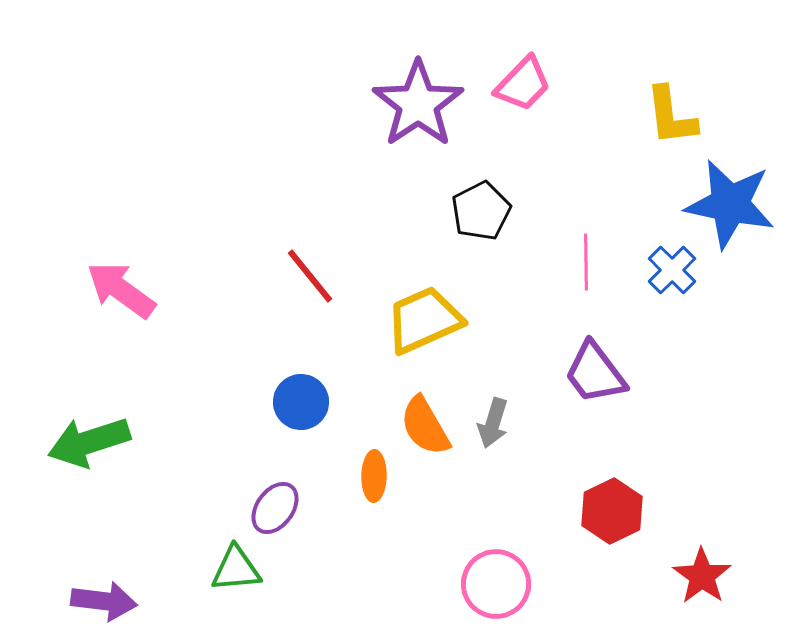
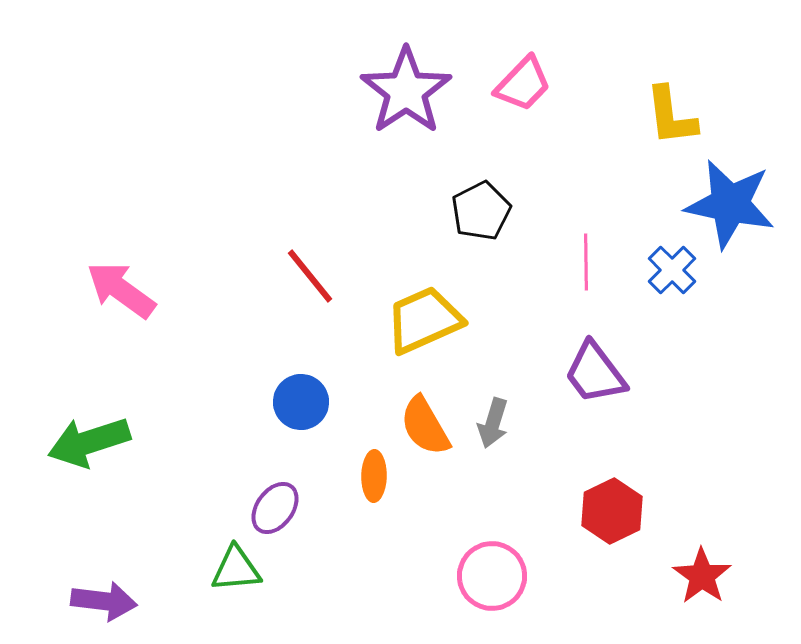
purple star: moved 12 px left, 13 px up
pink circle: moved 4 px left, 8 px up
